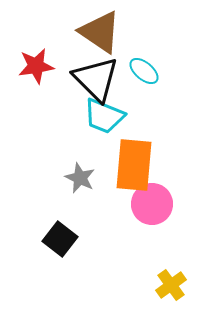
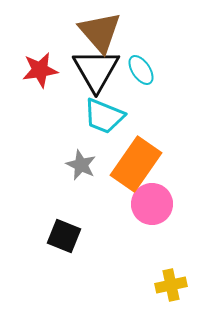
brown triangle: rotated 15 degrees clockwise
red star: moved 4 px right, 4 px down
cyan ellipse: moved 3 px left, 1 px up; rotated 16 degrees clockwise
black triangle: moved 9 px up; rotated 15 degrees clockwise
orange rectangle: moved 2 px right, 1 px up; rotated 30 degrees clockwise
gray star: moved 1 px right, 13 px up
black square: moved 4 px right, 3 px up; rotated 16 degrees counterclockwise
yellow cross: rotated 24 degrees clockwise
